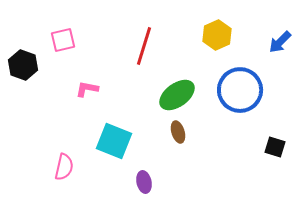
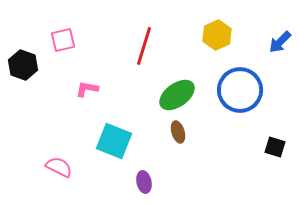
pink semicircle: moved 5 px left; rotated 76 degrees counterclockwise
